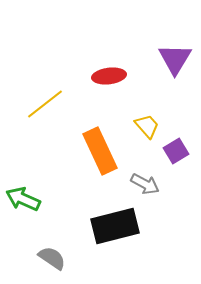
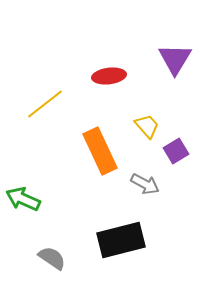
black rectangle: moved 6 px right, 14 px down
